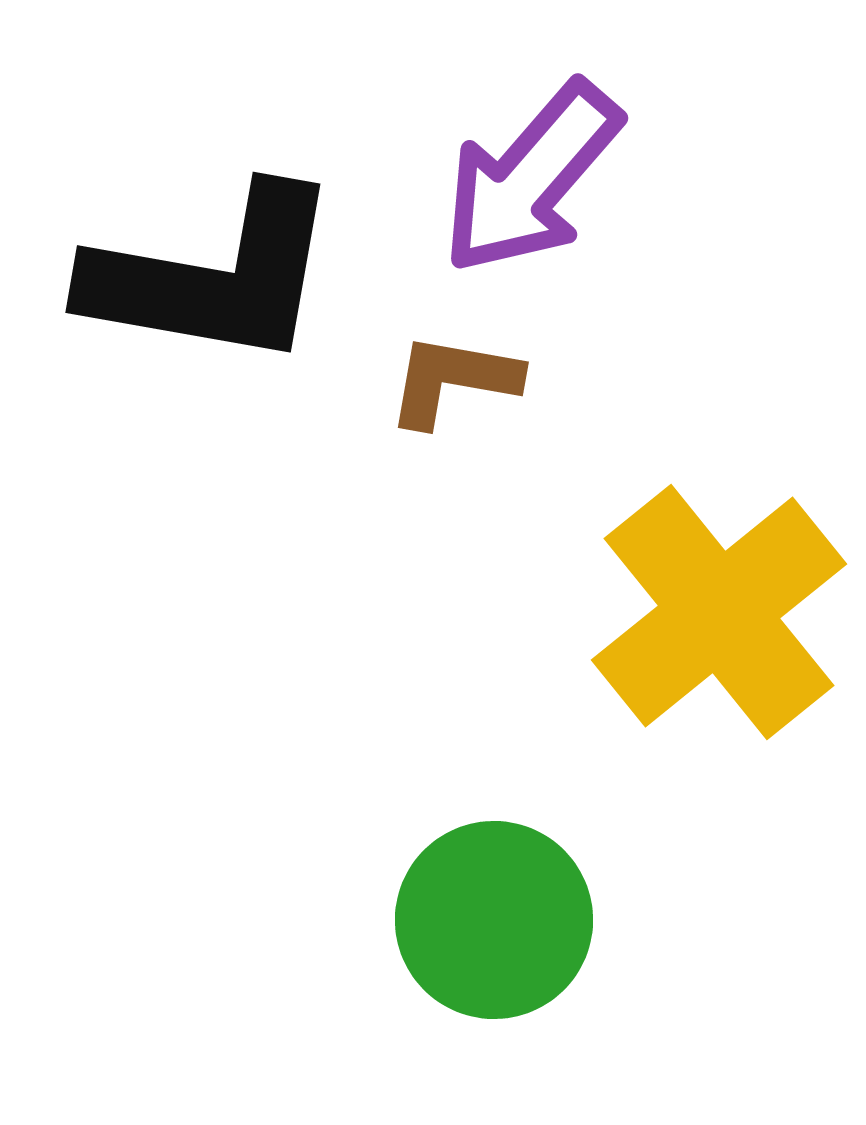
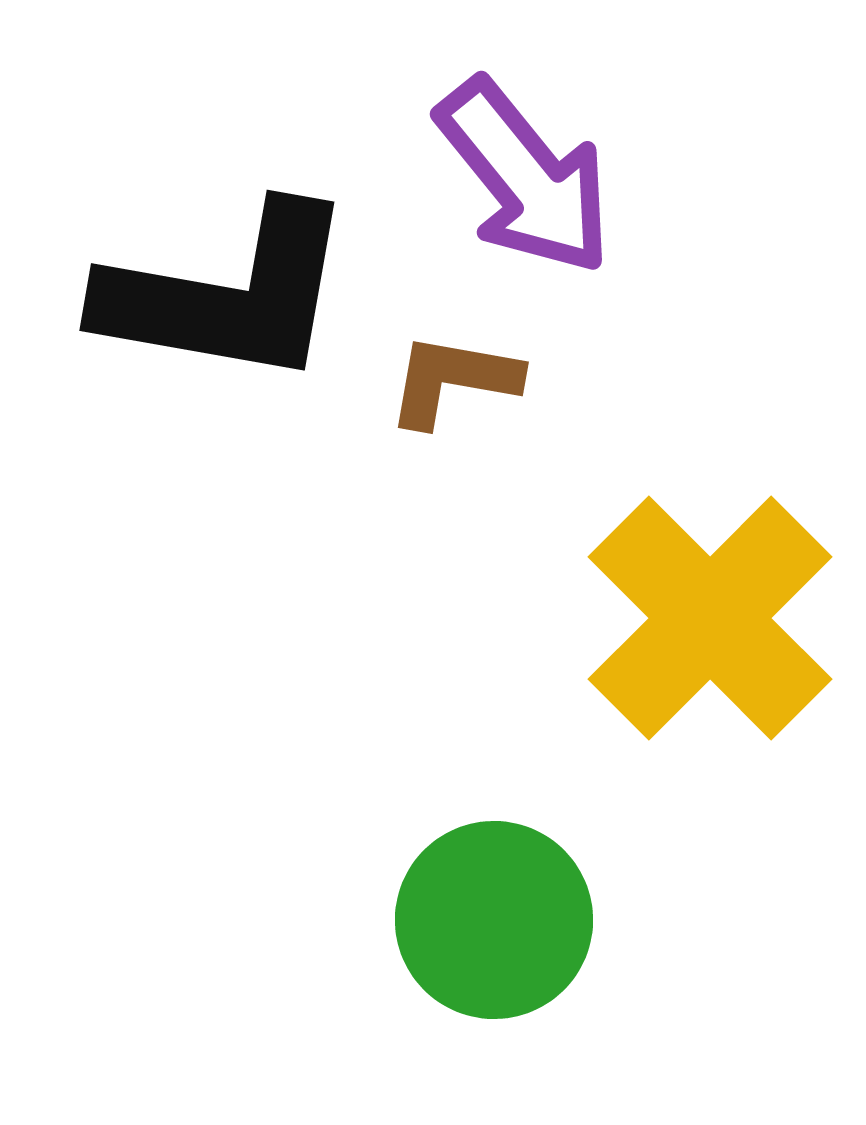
purple arrow: moved 6 px left, 1 px up; rotated 80 degrees counterclockwise
black L-shape: moved 14 px right, 18 px down
yellow cross: moved 9 px left, 6 px down; rotated 6 degrees counterclockwise
